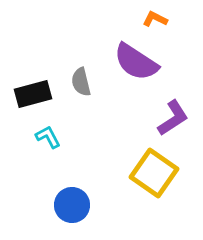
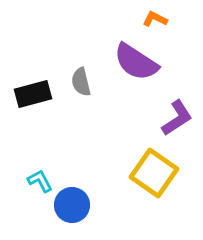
purple L-shape: moved 4 px right
cyan L-shape: moved 8 px left, 44 px down
